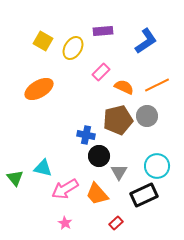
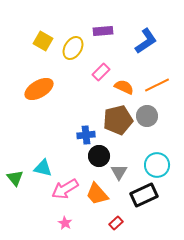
blue cross: rotated 18 degrees counterclockwise
cyan circle: moved 1 px up
